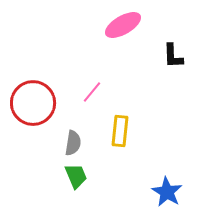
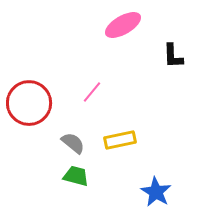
red circle: moved 4 px left
yellow rectangle: moved 9 px down; rotated 72 degrees clockwise
gray semicircle: rotated 60 degrees counterclockwise
green trapezoid: rotated 52 degrees counterclockwise
blue star: moved 11 px left
